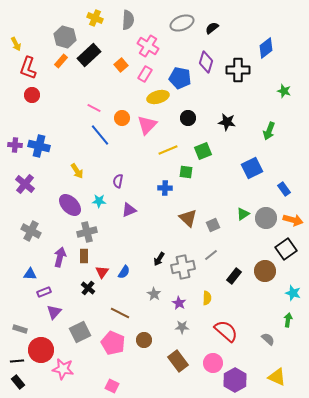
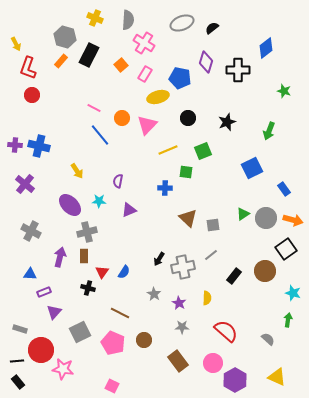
pink cross at (148, 46): moved 4 px left, 3 px up
black rectangle at (89, 55): rotated 20 degrees counterclockwise
black star at (227, 122): rotated 30 degrees counterclockwise
gray square at (213, 225): rotated 16 degrees clockwise
black cross at (88, 288): rotated 24 degrees counterclockwise
